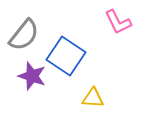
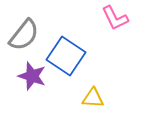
pink L-shape: moved 3 px left, 4 px up
